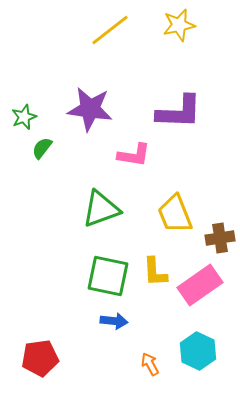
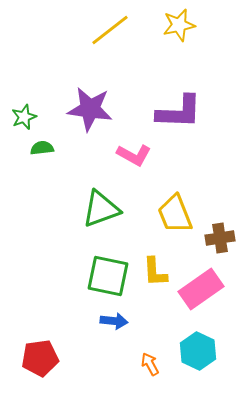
green semicircle: rotated 45 degrees clockwise
pink L-shape: rotated 20 degrees clockwise
pink rectangle: moved 1 px right, 4 px down
